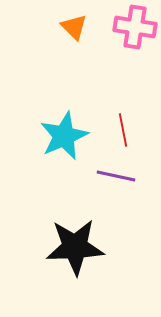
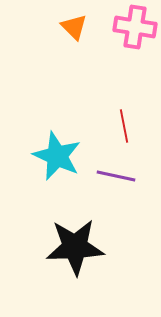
red line: moved 1 px right, 4 px up
cyan star: moved 7 px left, 20 px down; rotated 24 degrees counterclockwise
